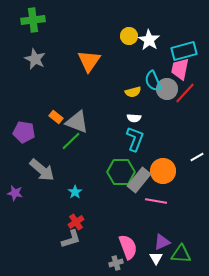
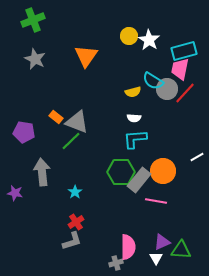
green cross: rotated 15 degrees counterclockwise
orange triangle: moved 3 px left, 5 px up
cyan semicircle: rotated 35 degrees counterclockwise
cyan L-shape: rotated 115 degrees counterclockwise
gray arrow: moved 2 px down; rotated 136 degrees counterclockwise
gray L-shape: moved 1 px right, 2 px down
pink semicircle: rotated 20 degrees clockwise
green triangle: moved 4 px up
